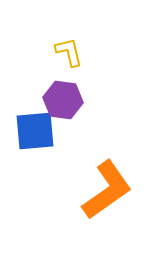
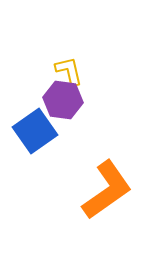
yellow L-shape: moved 19 px down
blue square: rotated 30 degrees counterclockwise
